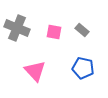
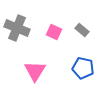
pink square: rotated 14 degrees clockwise
pink triangle: rotated 15 degrees clockwise
